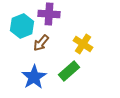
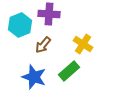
cyan hexagon: moved 2 px left, 1 px up
brown arrow: moved 2 px right, 2 px down
blue star: rotated 20 degrees counterclockwise
